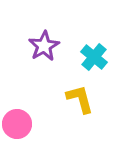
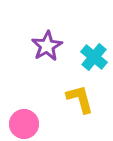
purple star: moved 3 px right
pink circle: moved 7 px right
